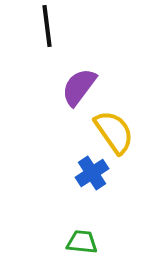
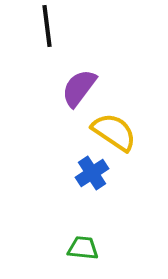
purple semicircle: moved 1 px down
yellow semicircle: rotated 21 degrees counterclockwise
green trapezoid: moved 1 px right, 6 px down
